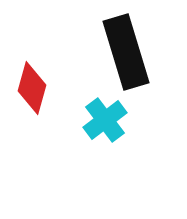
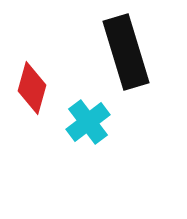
cyan cross: moved 17 px left, 2 px down
